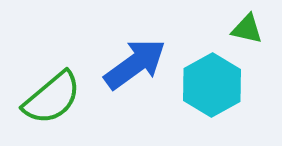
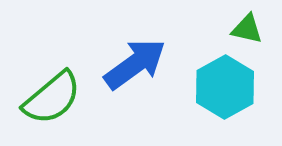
cyan hexagon: moved 13 px right, 2 px down
